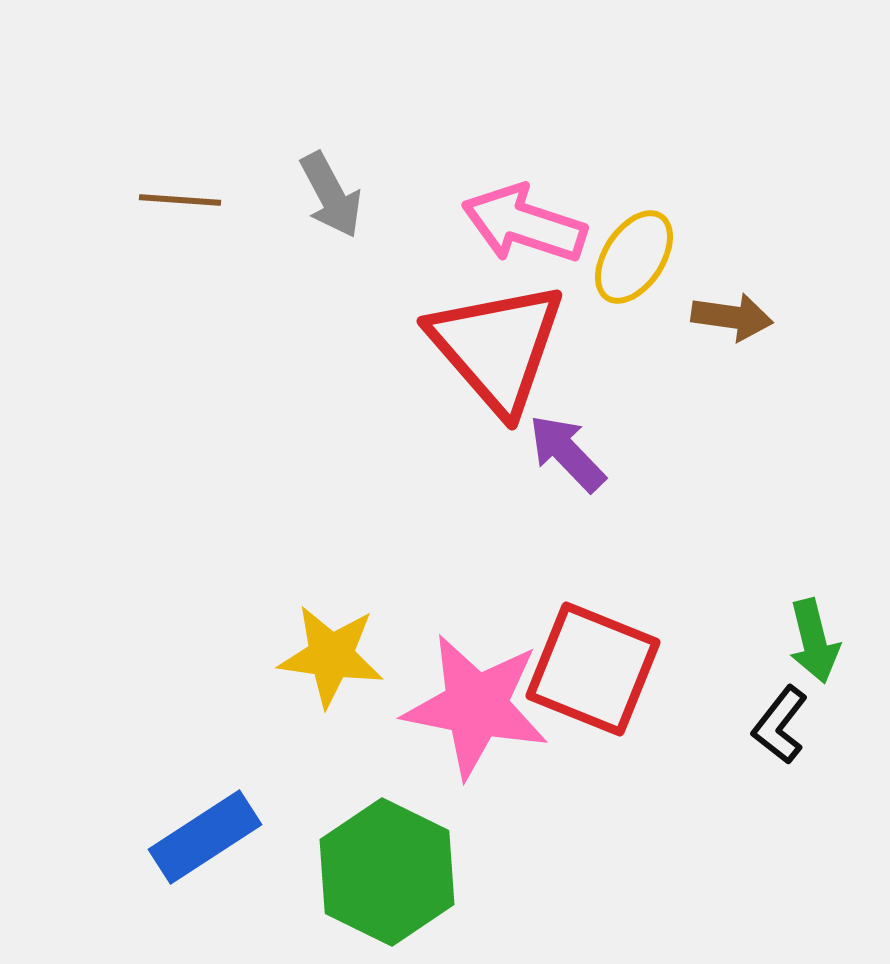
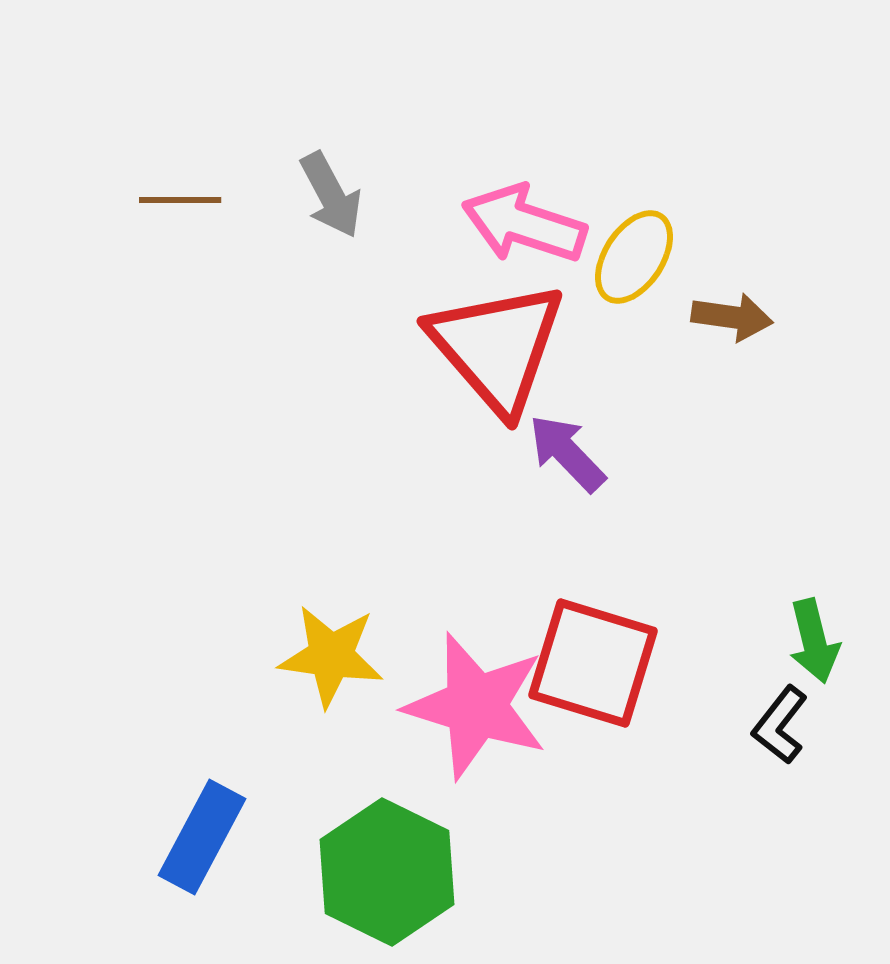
brown line: rotated 4 degrees counterclockwise
red square: moved 6 px up; rotated 5 degrees counterclockwise
pink star: rotated 6 degrees clockwise
blue rectangle: moved 3 px left; rotated 29 degrees counterclockwise
